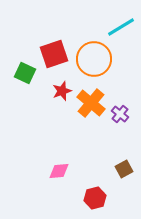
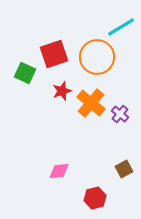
orange circle: moved 3 px right, 2 px up
